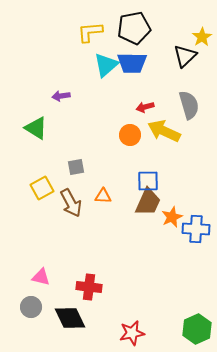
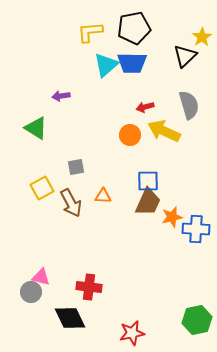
orange star: rotated 10 degrees clockwise
gray circle: moved 15 px up
green hexagon: moved 9 px up; rotated 12 degrees clockwise
